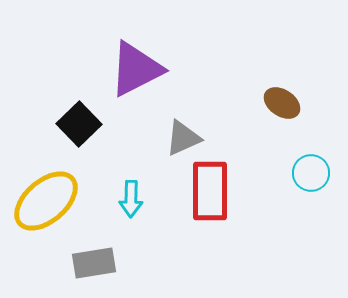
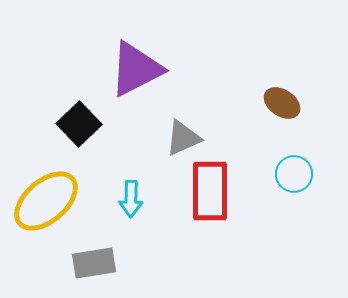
cyan circle: moved 17 px left, 1 px down
